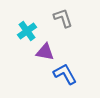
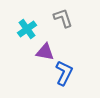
cyan cross: moved 2 px up
blue L-shape: moved 1 px left, 1 px up; rotated 55 degrees clockwise
